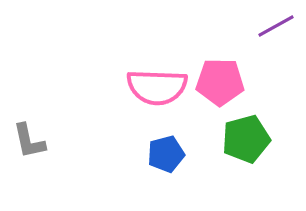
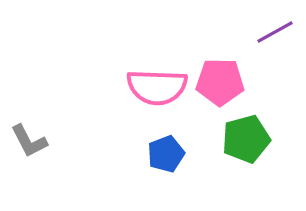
purple line: moved 1 px left, 6 px down
gray L-shape: rotated 15 degrees counterclockwise
blue pentagon: rotated 6 degrees counterclockwise
